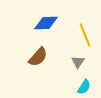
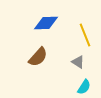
gray triangle: rotated 32 degrees counterclockwise
